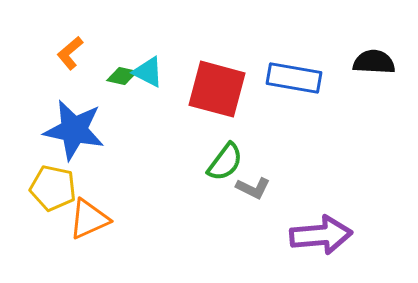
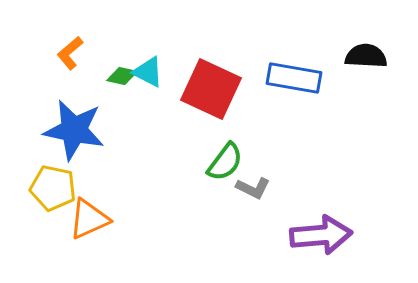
black semicircle: moved 8 px left, 6 px up
red square: moved 6 px left; rotated 10 degrees clockwise
